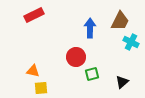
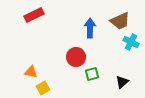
brown trapezoid: rotated 40 degrees clockwise
orange triangle: moved 2 px left, 1 px down
yellow square: moved 2 px right; rotated 24 degrees counterclockwise
